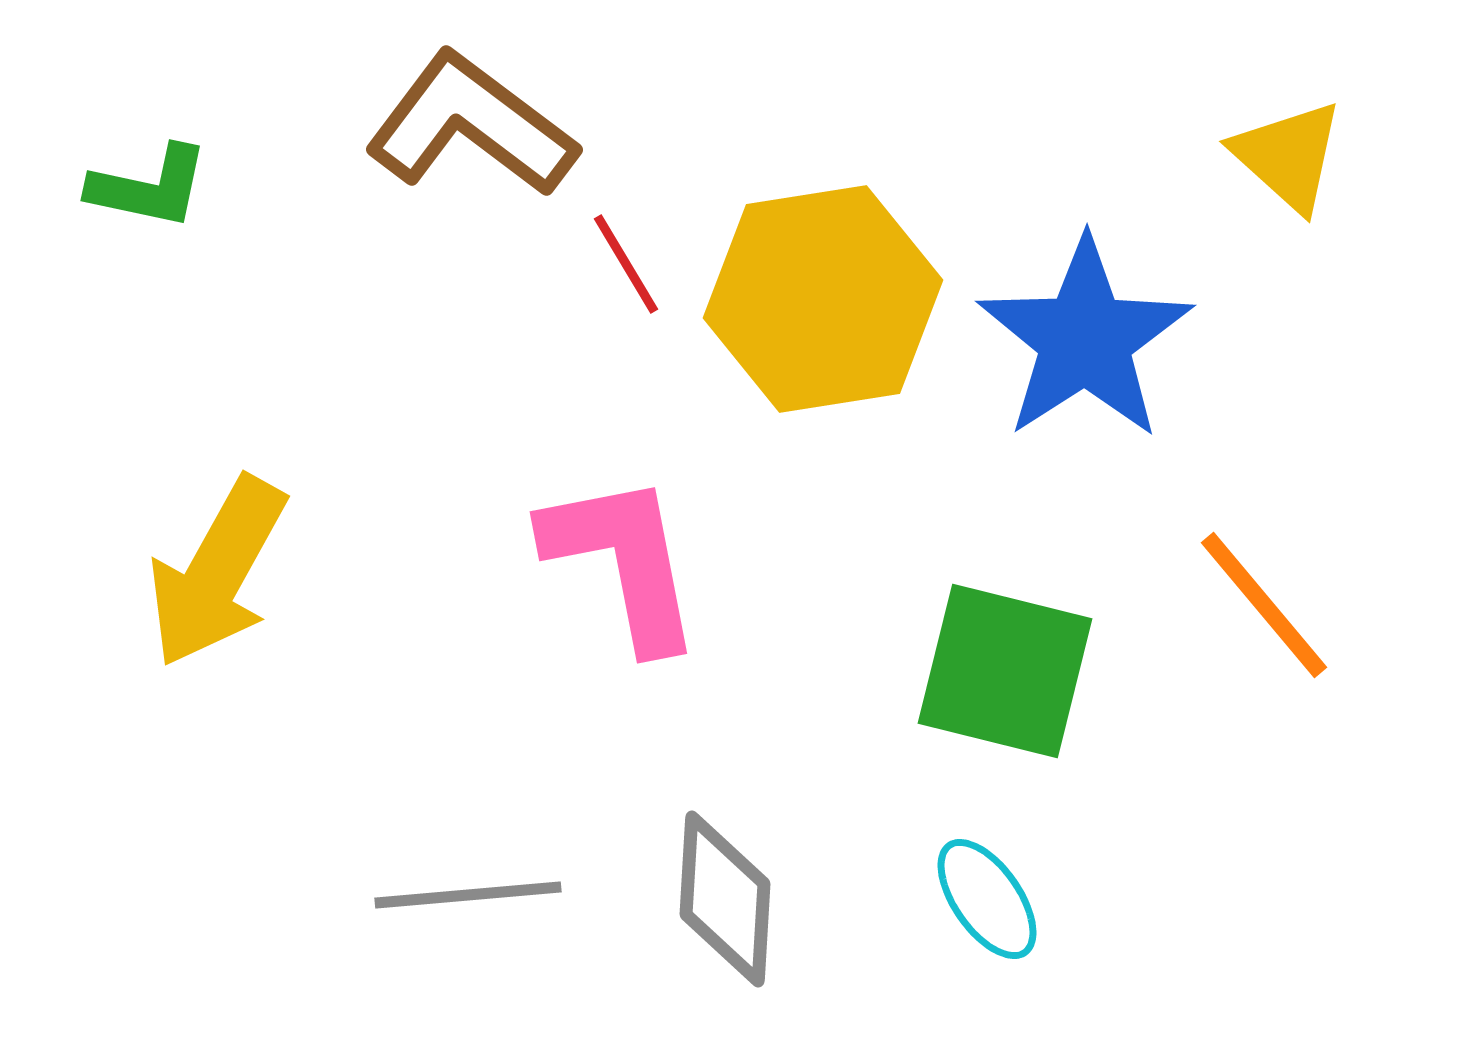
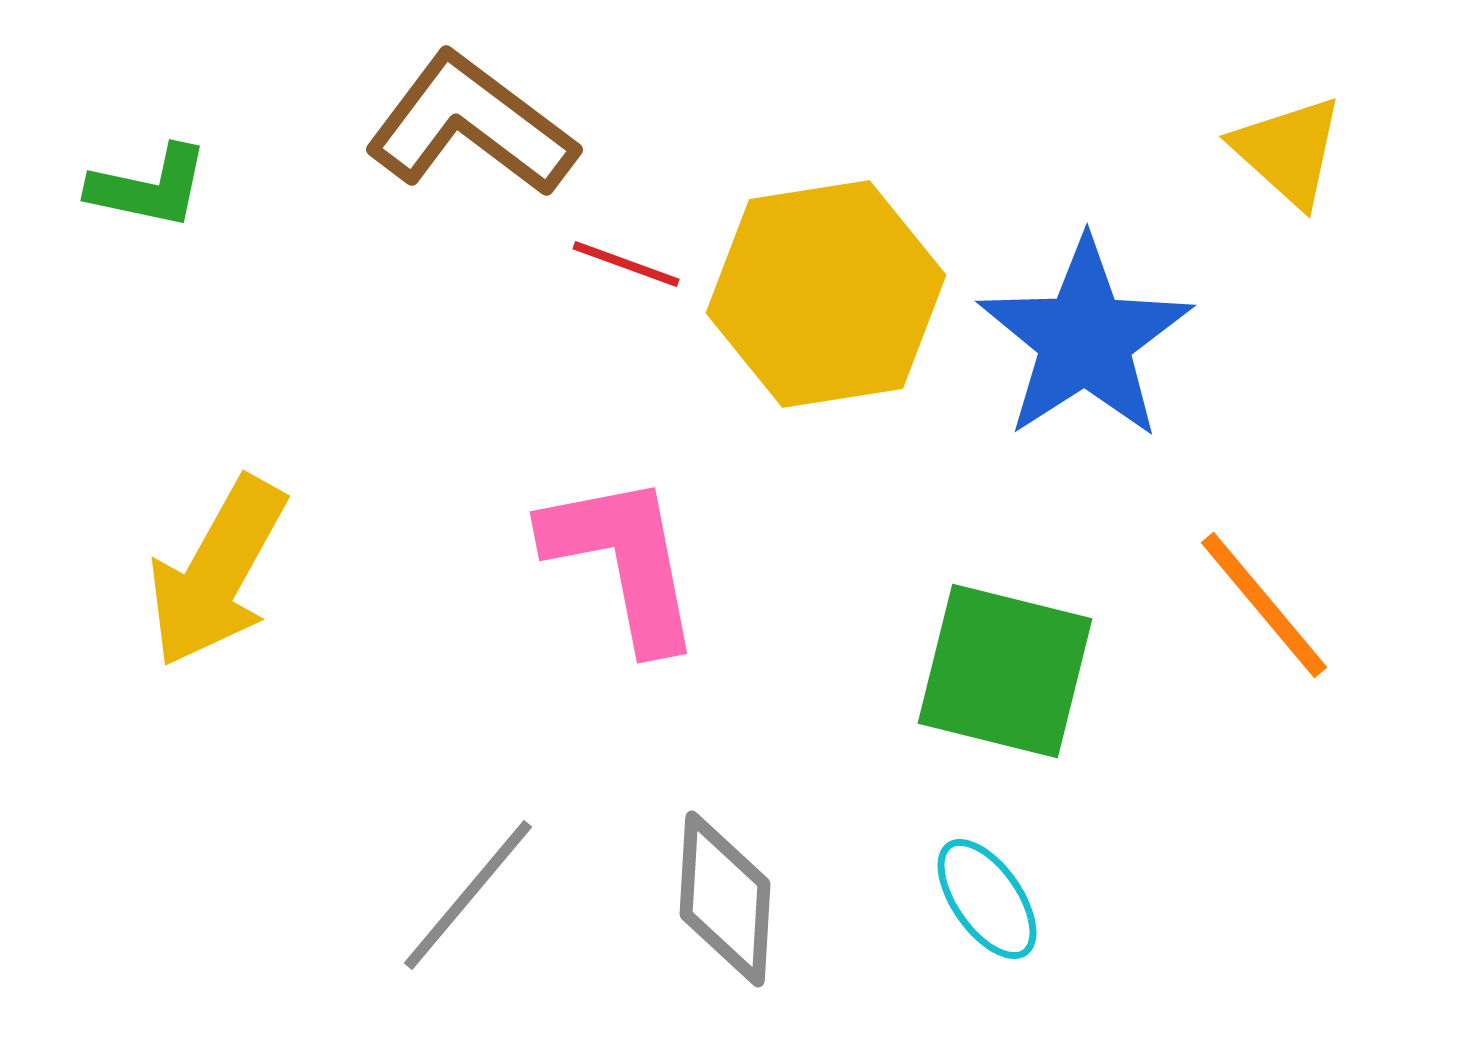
yellow triangle: moved 5 px up
red line: rotated 39 degrees counterclockwise
yellow hexagon: moved 3 px right, 5 px up
gray line: rotated 45 degrees counterclockwise
